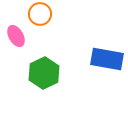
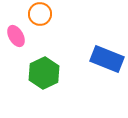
blue rectangle: rotated 12 degrees clockwise
